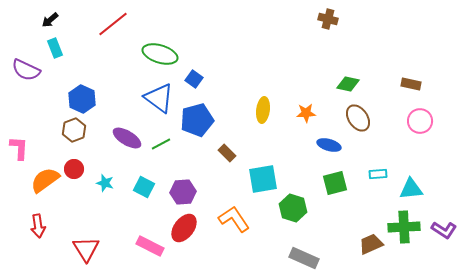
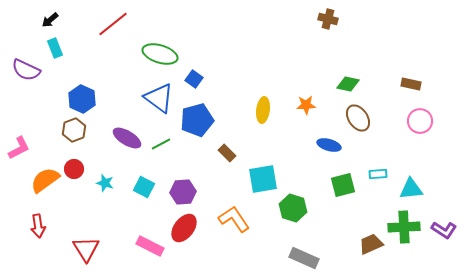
orange star at (306, 113): moved 8 px up
pink L-shape at (19, 148): rotated 60 degrees clockwise
green square at (335, 183): moved 8 px right, 2 px down
